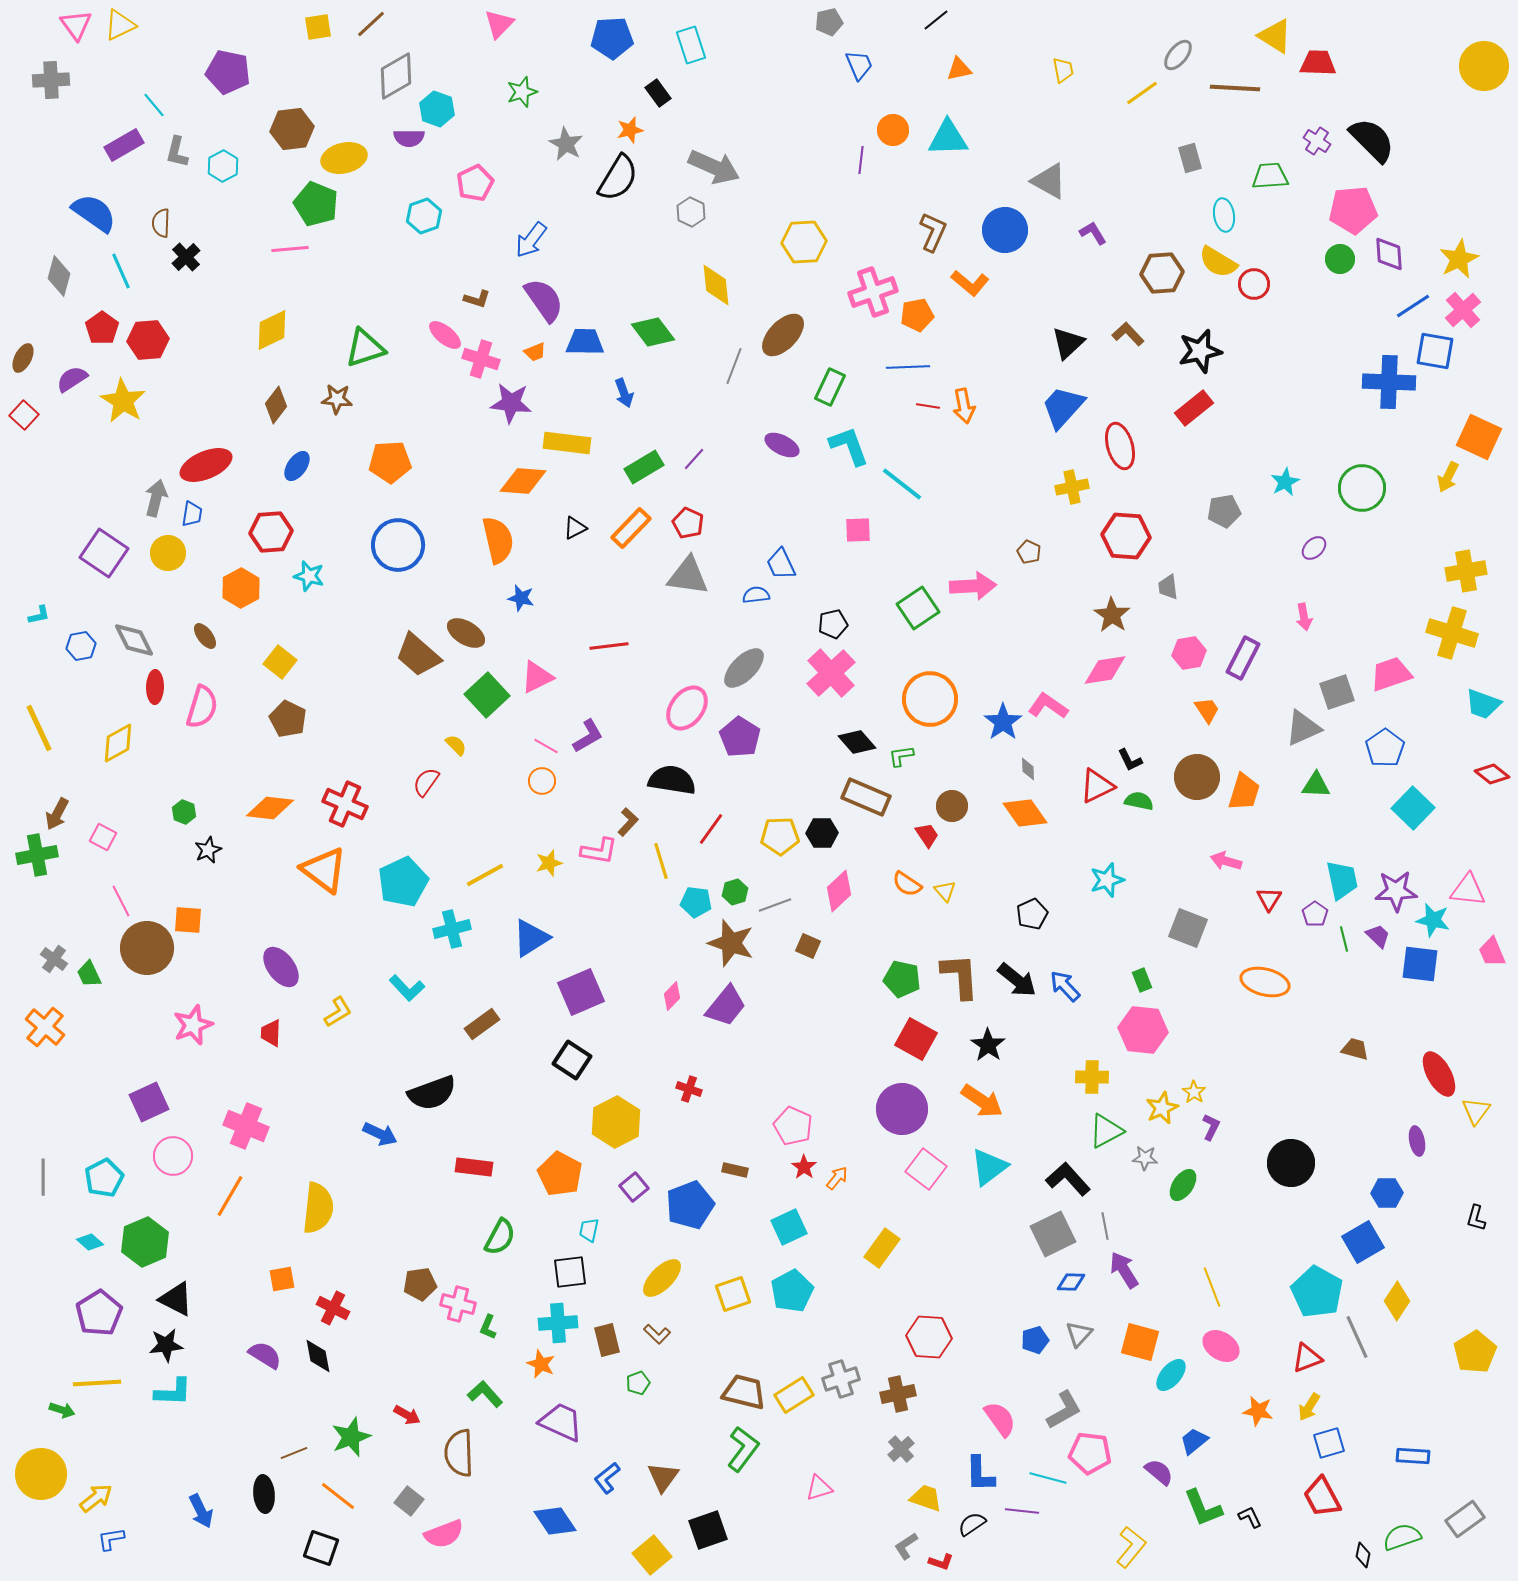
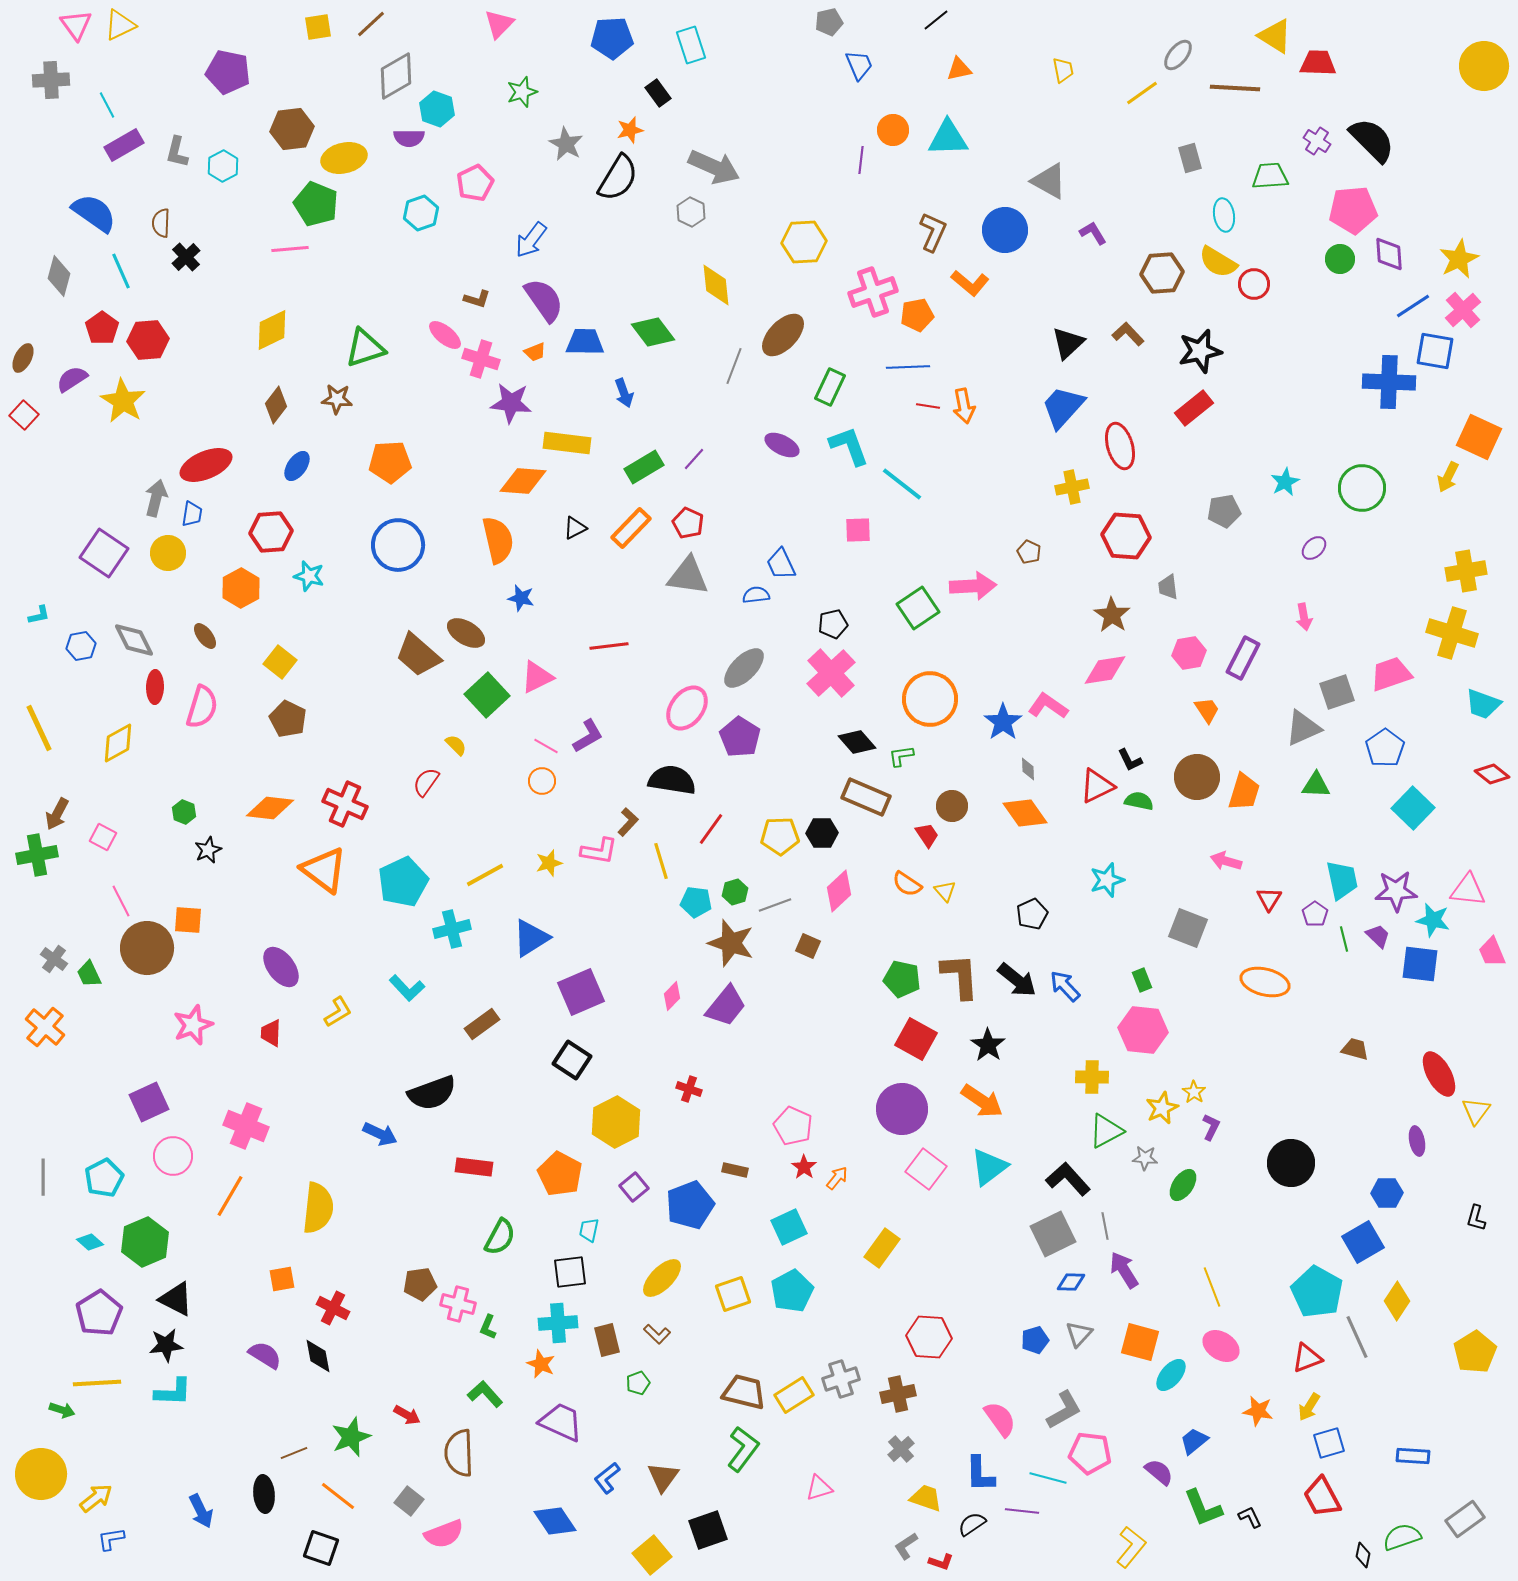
cyan line at (154, 105): moved 47 px left; rotated 12 degrees clockwise
cyan hexagon at (424, 216): moved 3 px left, 3 px up
